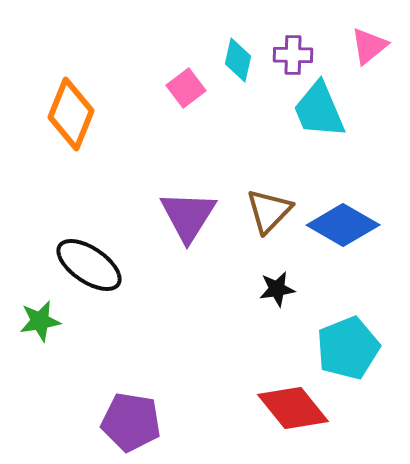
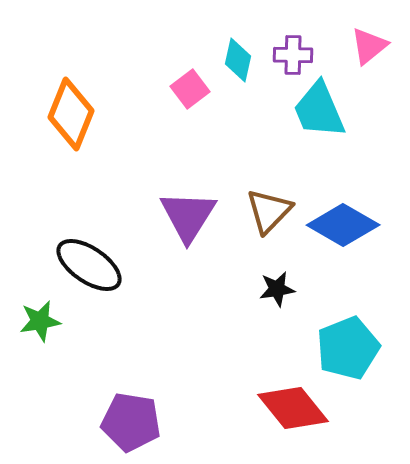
pink square: moved 4 px right, 1 px down
